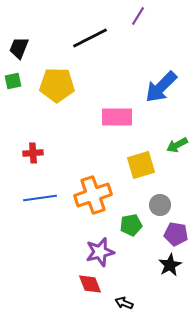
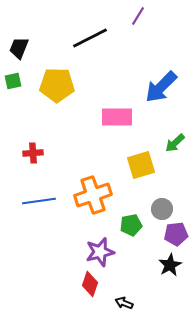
green arrow: moved 2 px left, 2 px up; rotated 15 degrees counterclockwise
blue line: moved 1 px left, 3 px down
gray circle: moved 2 px right, 4 px down
purple pentagon: rotated 15 degrees counterclockwise
red diamond: rotated 40 degrees clockwise
